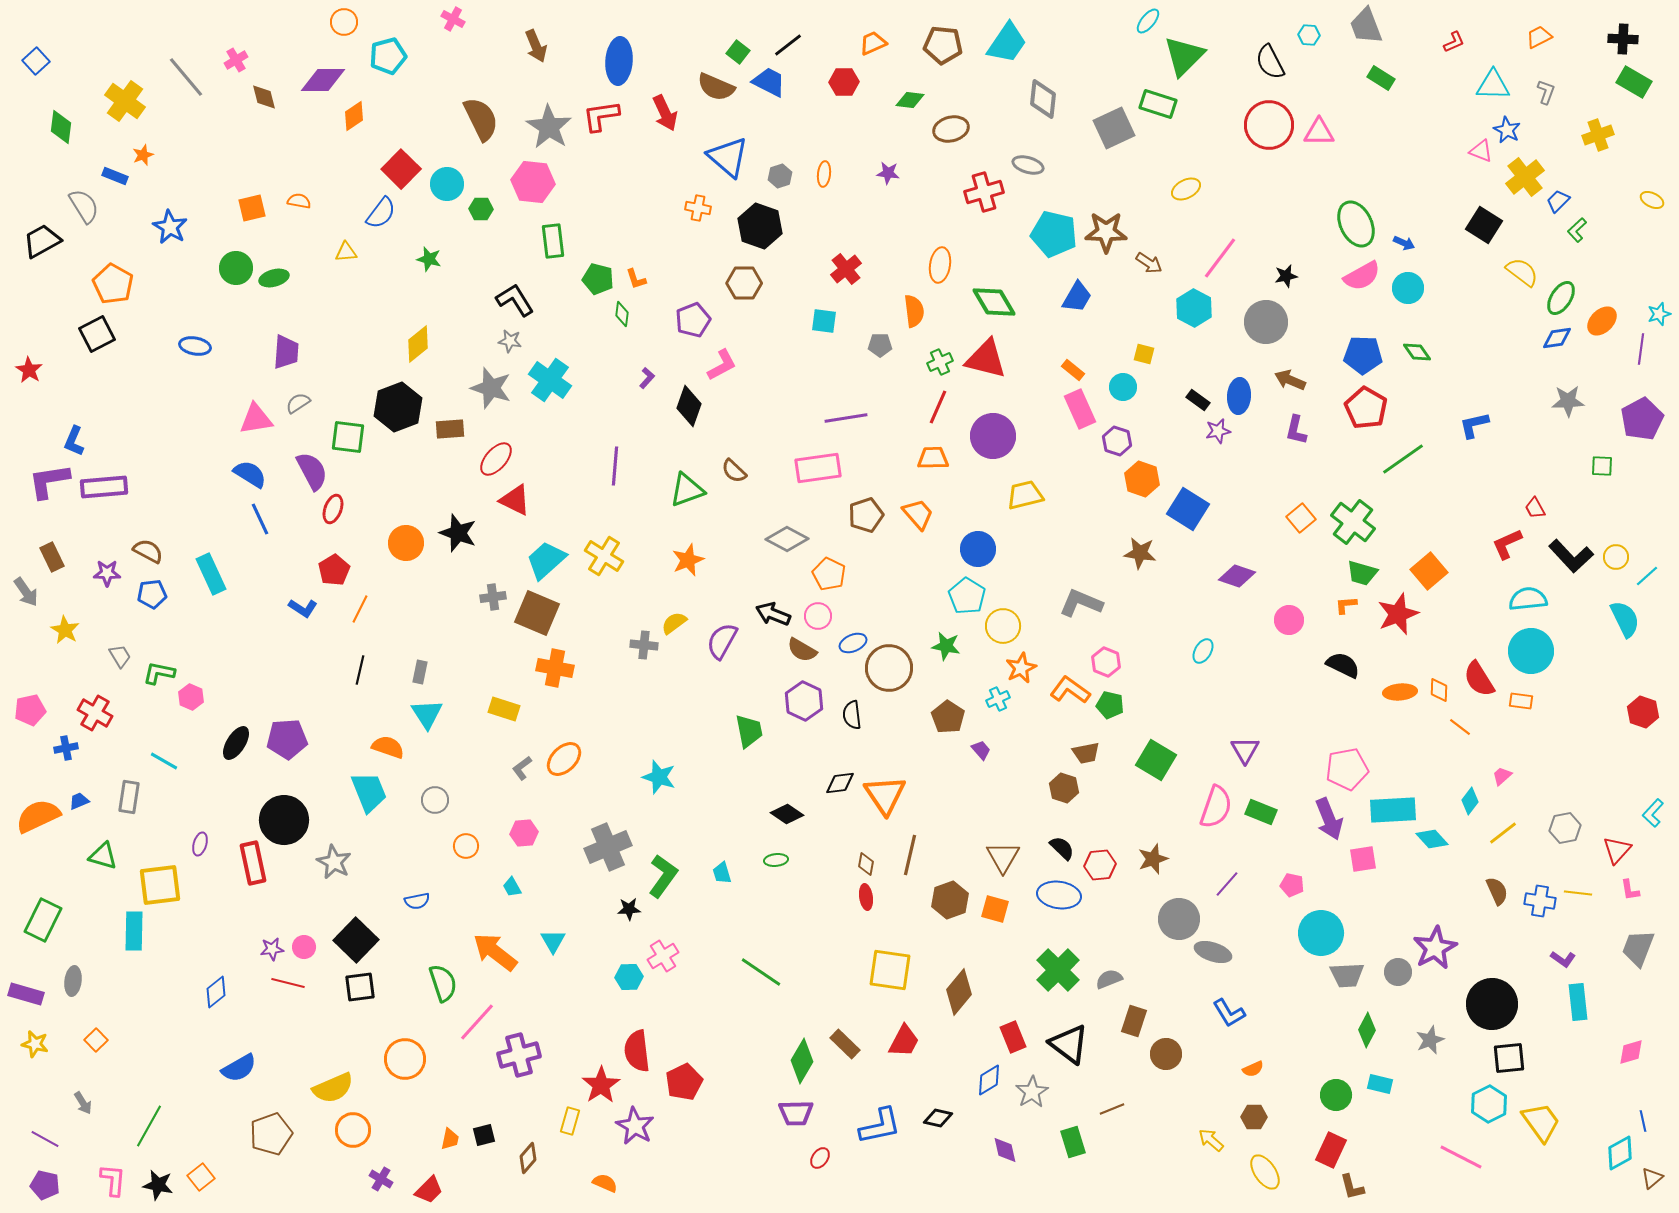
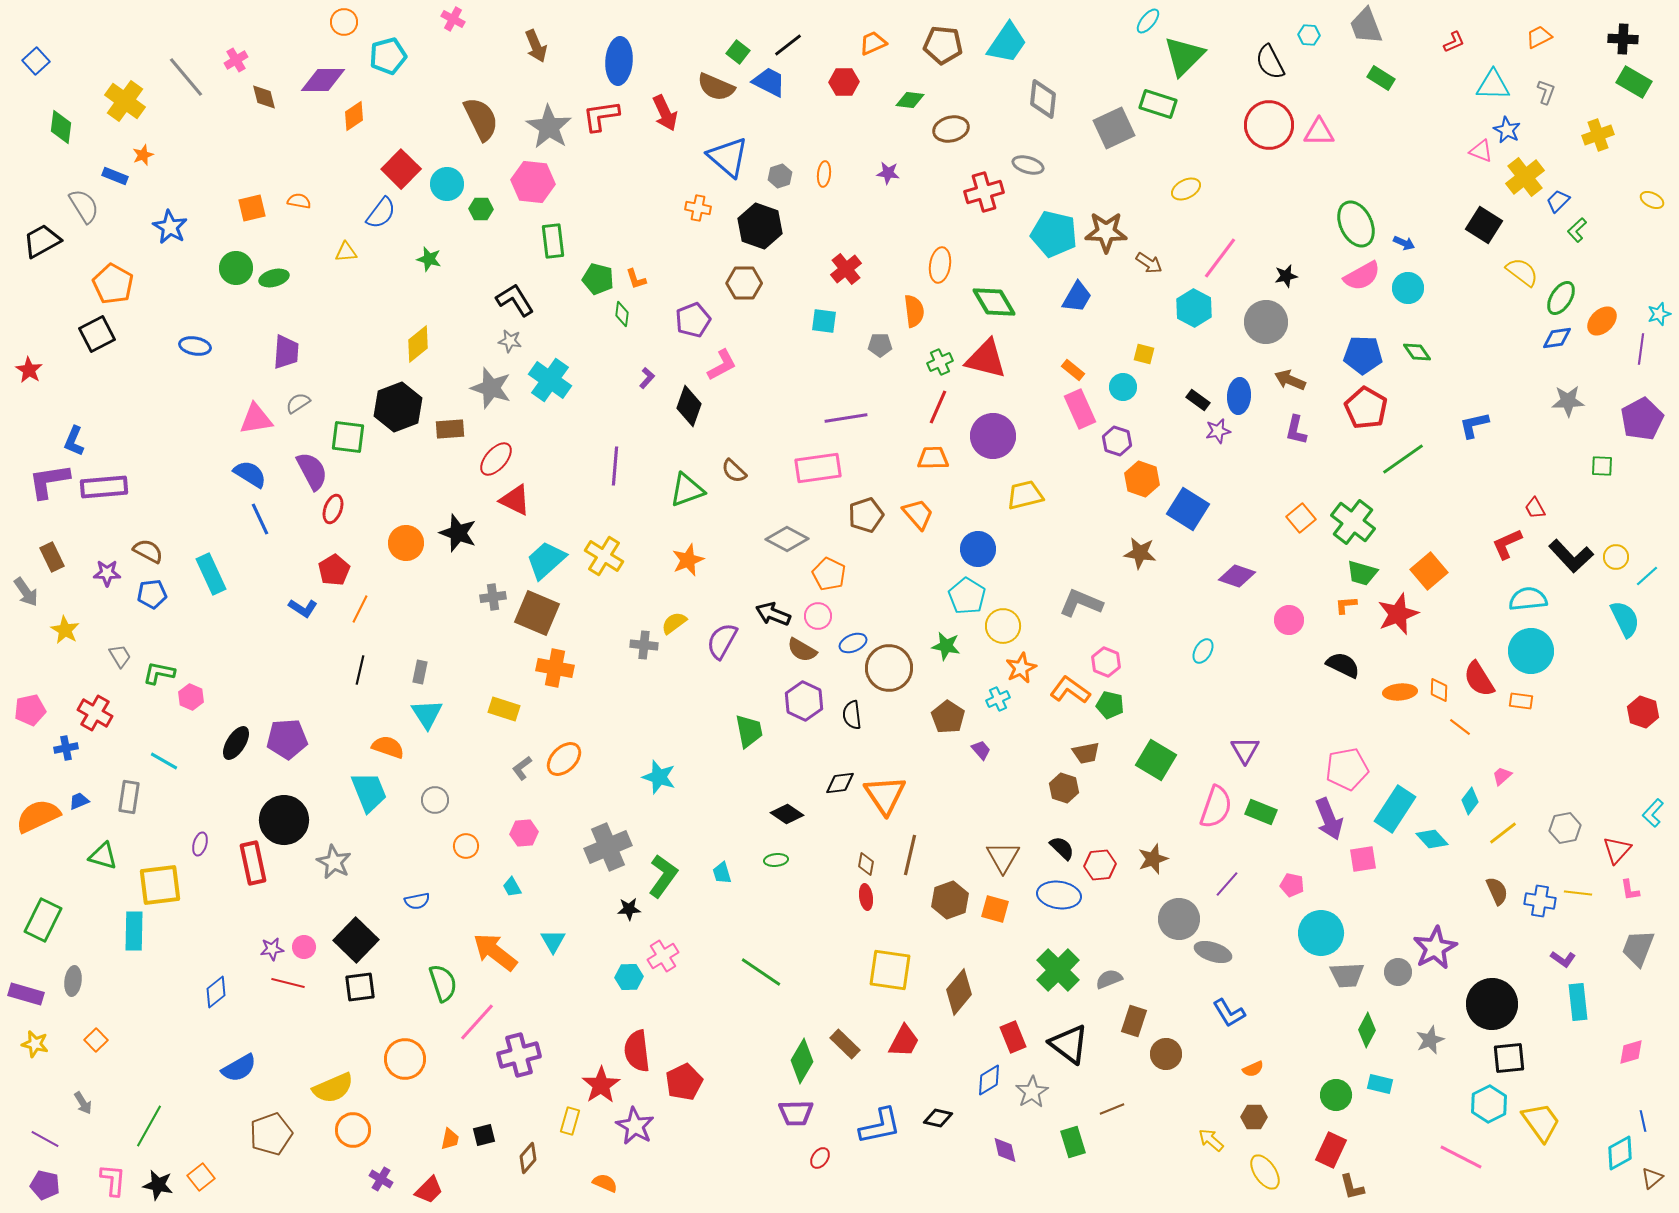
cyan rectangle at (1393, 810): moved 2 px right, 1 px up; rotated 54 degrees counterclockwise
